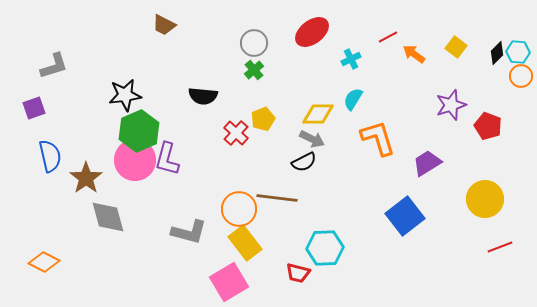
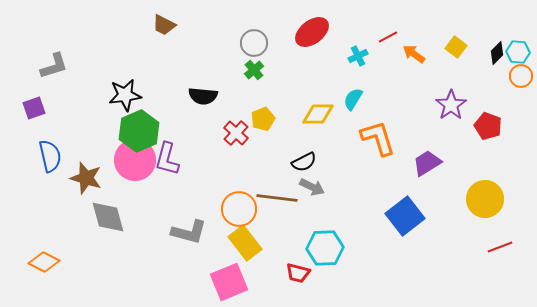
cyan cross at (351, 59): moved 7 px right, 3 px up
purple star at (451, 105): rotated 16 degrees counterclockwise
gray arrow at (312, 139): moved 48 px down
brown star at (86, 178): rotated 20 degrees counterclockwise
pink square at (229, 282): rotated 9 degrees clockwise
